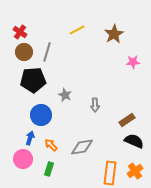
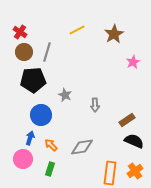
pink star: rotated 24 degrees counterclockwise
green rectangle: moved 1 px right
